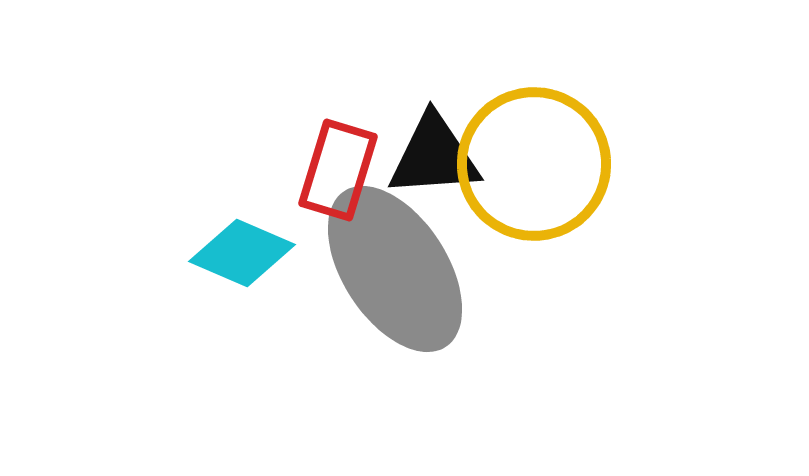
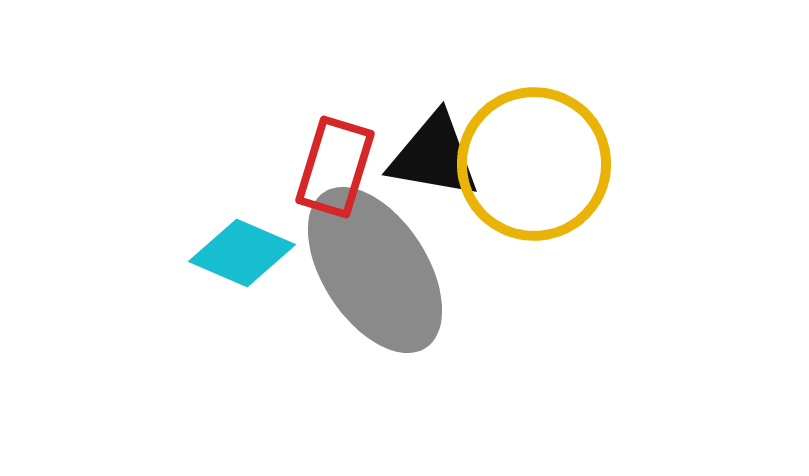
black triangle: rotated 14 degrees clockwise
red rectangle: moved 3 px left, 3 px up
gray ellipse: moved 20 px left, 1 px down
